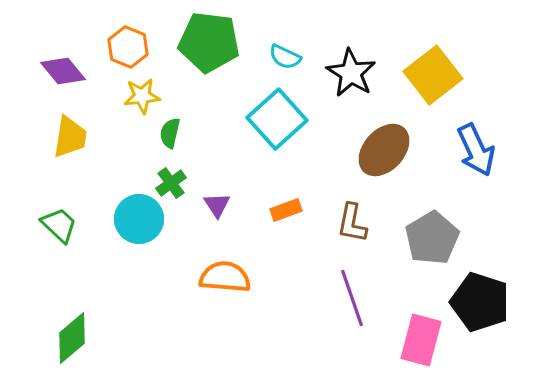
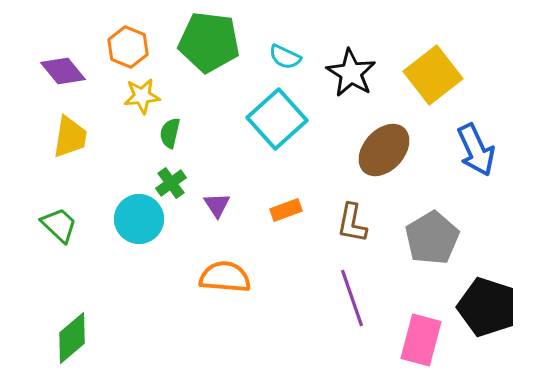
black pentagon: moved 7 px right, 5 px down
